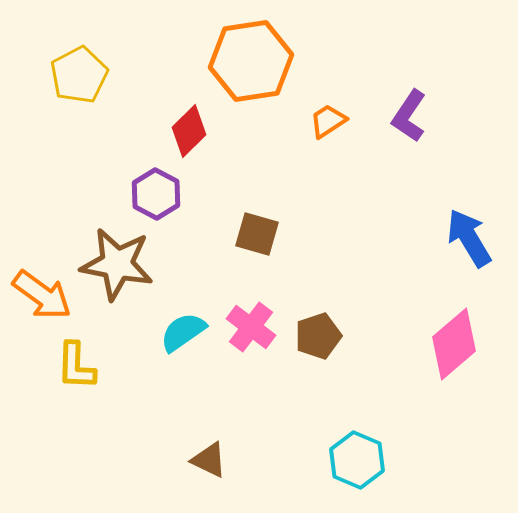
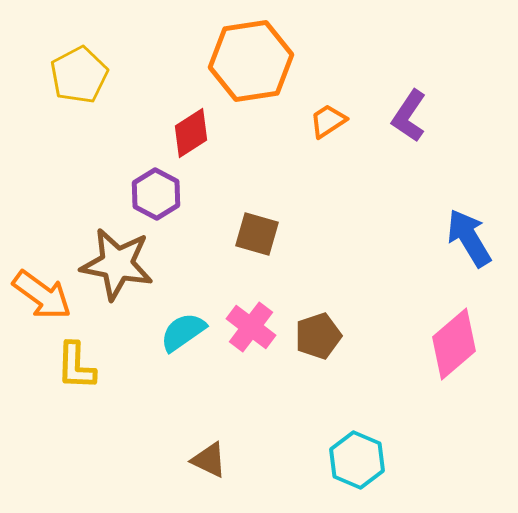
red diamond: moved 2 px right, 2 px down; rotated 12 degrees clockwise
